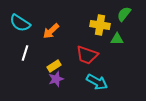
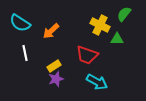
yellow cross: rotated 18 degrees clockwise
white line: rotated 28 degrees counterclockwise
